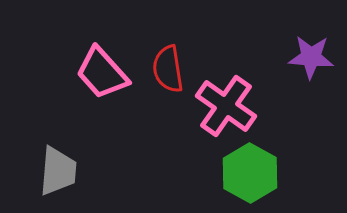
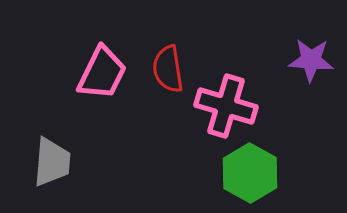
purple star: moved 3 px down
pink trapezoid: rotated 112 degrees counterclockwise
pink cross: rotated 18 degrees counterclockwise
gray trapezoid: moved 6 px left, 9 px up
